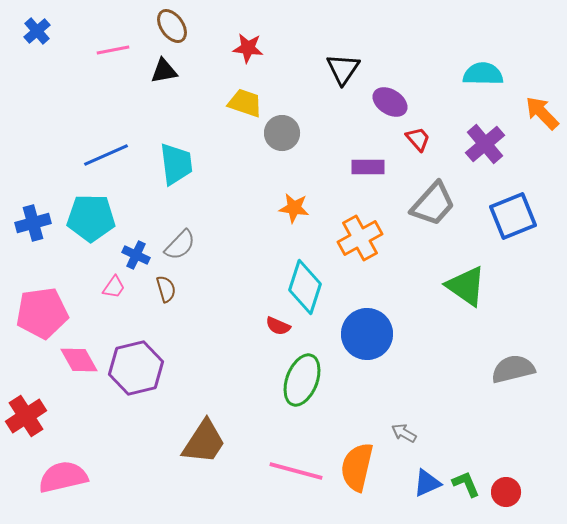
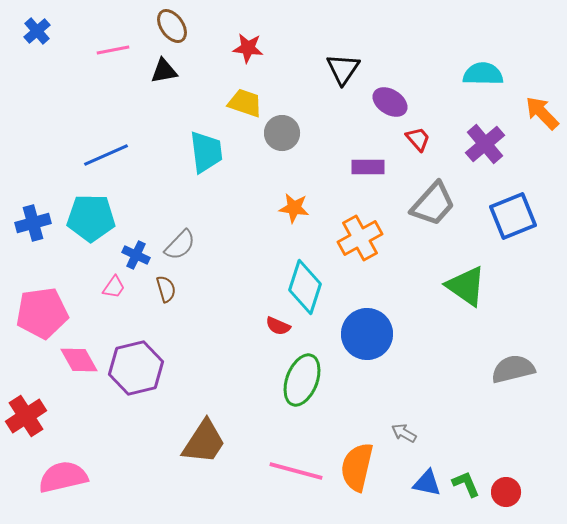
cyan trapezoid at (176, 164): moved 30 px right, 12 px up
blue triangle at (427, 483): rotated 36 degrees clockwise
